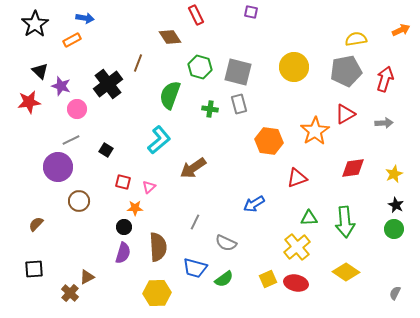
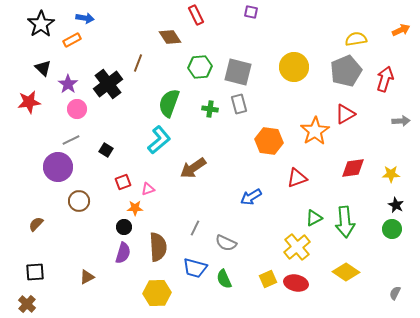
black star at (35, 24): moved 6 px right
green hexagon at (200, 67): rotated 20 degrees counterclockwise
black triangle at (40, 71): moved 3 px right, 3 px up
gray pentagon at (346, 71): rotated 12 degrees counterclockwise
purple star at (61, 86): moved 7 px right, 2 px up; rotated 18 degrees clockwise
green semicircle at (170, 95): moved 1 px left, 8 px down
gray arrow at (384, 123): moved 17 px right, 2 px up
yellow star at (394, 174): moved 3 px left; rotated 24 degrees clockwise
red square at (123, 182): rotated 35 degrees counterclockwise
pink triangle at (149, 187): moved 1 px left, 2 px down; rotated 24 degrees clockwise
blue arrow at (254, 204): moved 3 px left, 7 px up
green triangle at (309, 218): moved 5 px right; rotated 24 degrees counterclockwise
gray line at (195, 222): moved 6 px down
green circle at (394, 229): moved 2 px left
black square at (34, 269): moved 1 px right, 3 px down
green semicircle at (224, 279): rotated 102 degrees clockwise
brown cross at (70, 293): moved 43 px left, 11 px down
